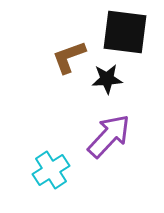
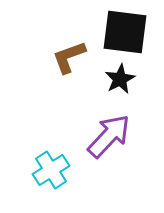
black star: moved 13 px right; rotated 24 degrees counterclockwise
